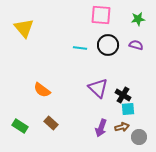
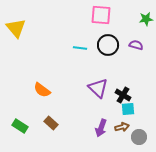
green star: moved 8 px right
yellow triangle: moved 8 px left
